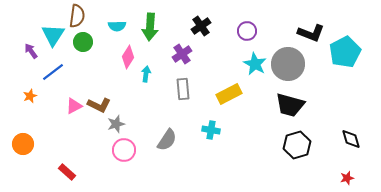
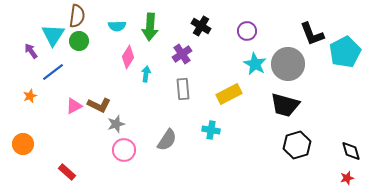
black cross: rotated 24 degrees counterclockwise
black L-shape: moved 1 px right, 1 px down; rotated 48 degrees clockwise
green circle: moved 4 px left, 1 px up
black trapezoid: moved 5 px left
black diamond: moved 12 px down
